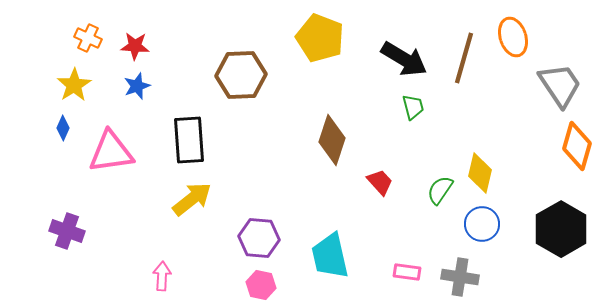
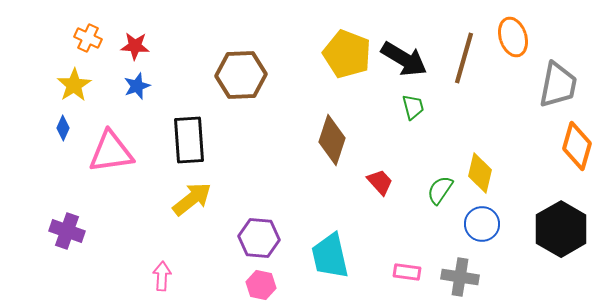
yellow pentagon: moved 27 px right, 16 px down
gray trapezoid: moved 2 px left; rotated 45 degrees clockwise
